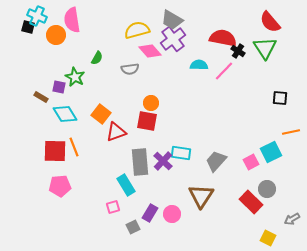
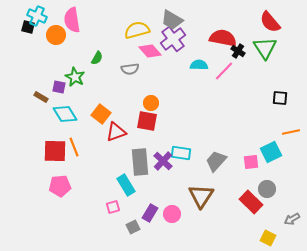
pink square at (251, 162): rotated 21 degrees clockwise
